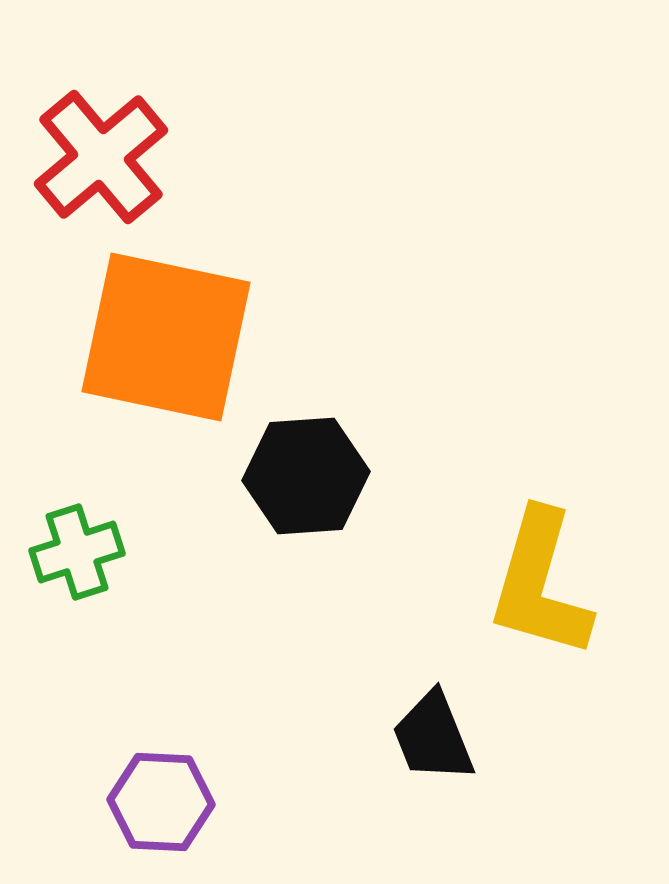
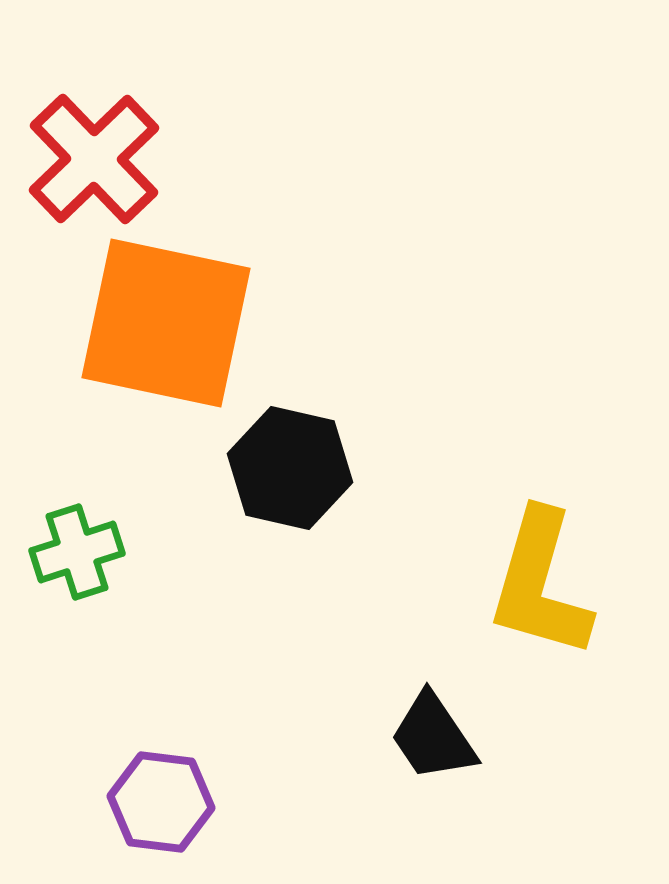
red cross: moved 7 px left, 2 px down; rotated 4 degrees counterclockwise
orange square: moved 14 px up
black hexagon: moved 16 px left, 8 px up; rotated 17 degrees clockwise
black trapezoid: rotated 12 degrees counterclockwise
purple hexagon: rotated 4 degrees clockwise
